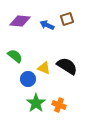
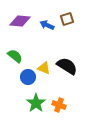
blue circle: moved 2 px up
